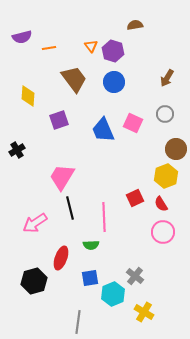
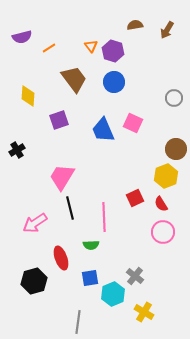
orange line: rotated 24 degrees counterclockwise
brown arrow: moved 48 px up
gray circle: moved 9 px right, 16 px up
red ellipse: rotated 40 degrees counterclockwise
